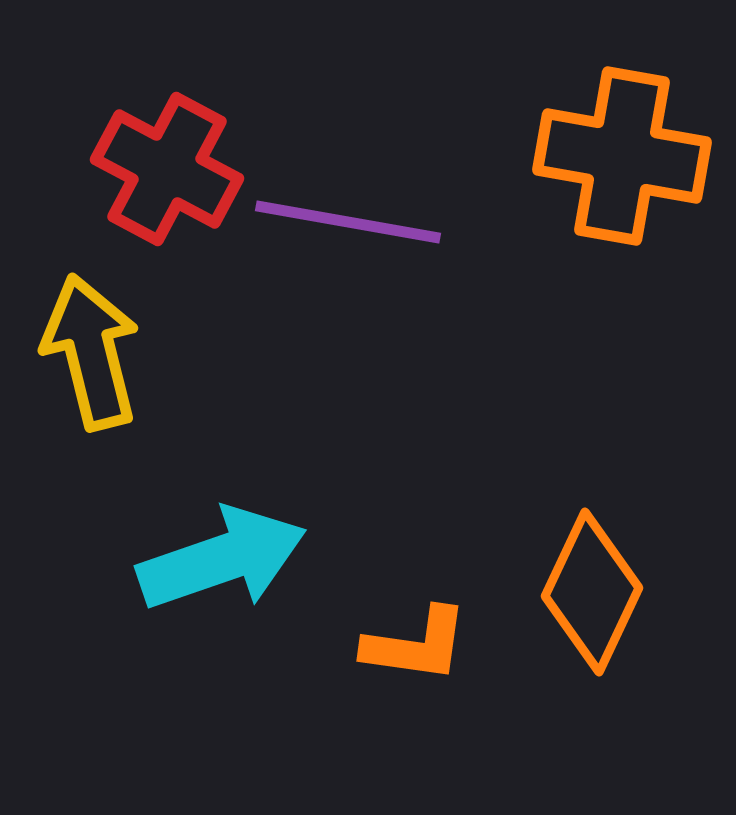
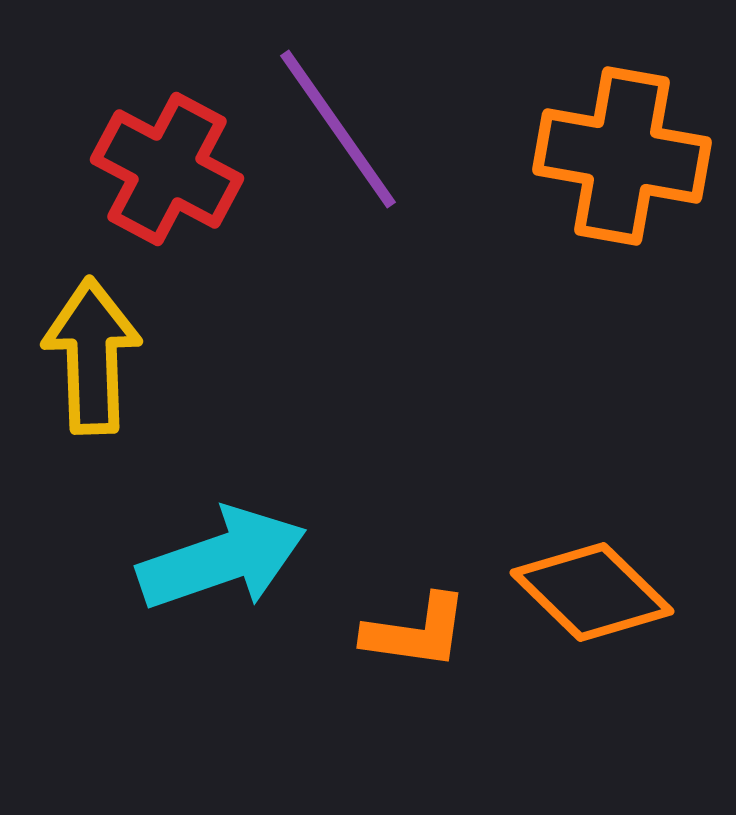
purple line: moved 10 px left, 93 px up; rotated 45 degrees clockwise
yellow arrow: moved 1 px right, 4 px down; rotated 12 degrees clockwise
orange diamond: rotated 71 degrees counterclockwise
orange L-shape: moved 13 px up
